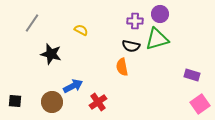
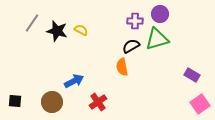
black semicircle: rotated 138 degrees clockwise
black star: moved 6 px right, 23 px up
purple rectangle: rotated 14 degrees clockwise
blue arrow: moved 1 px right, 5 px up
